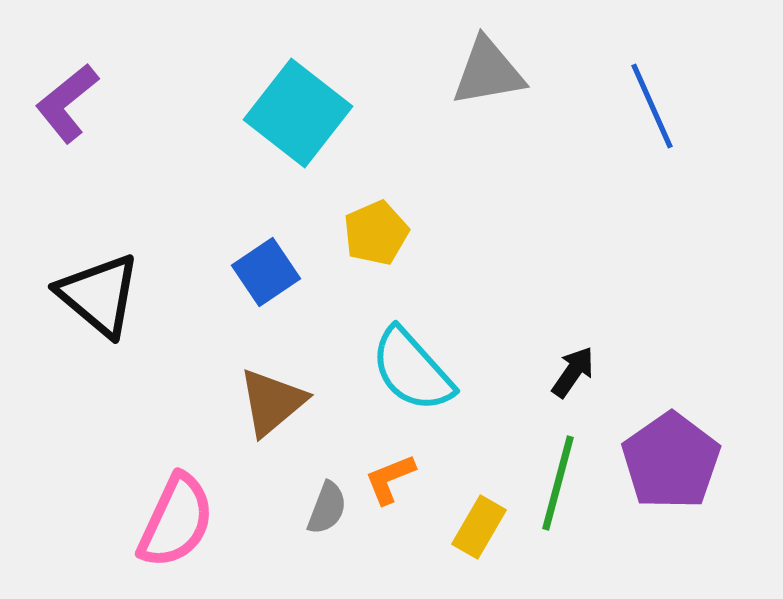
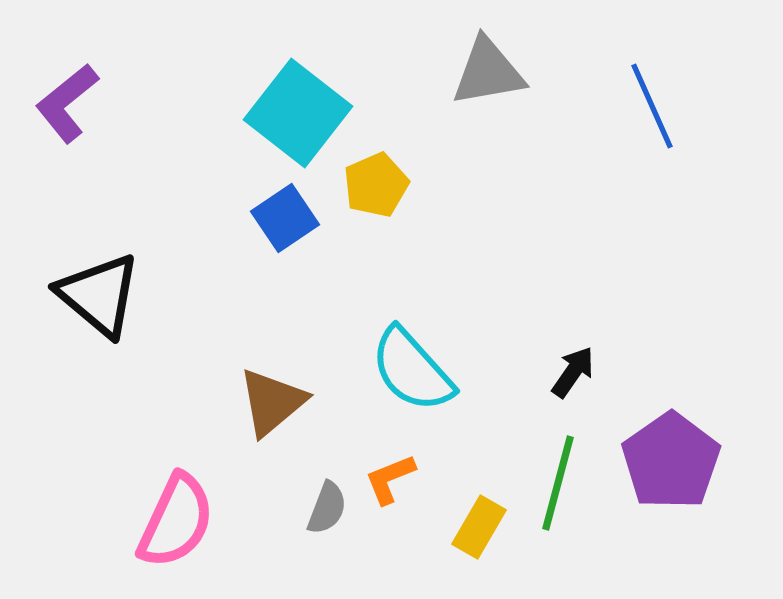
yellow pentagon: moved 48 px up
blue square: moved 19 px right, 54 px up
